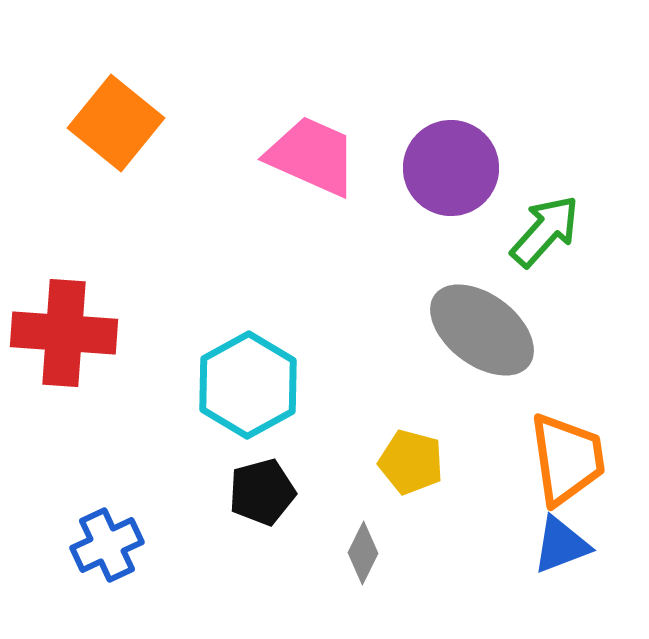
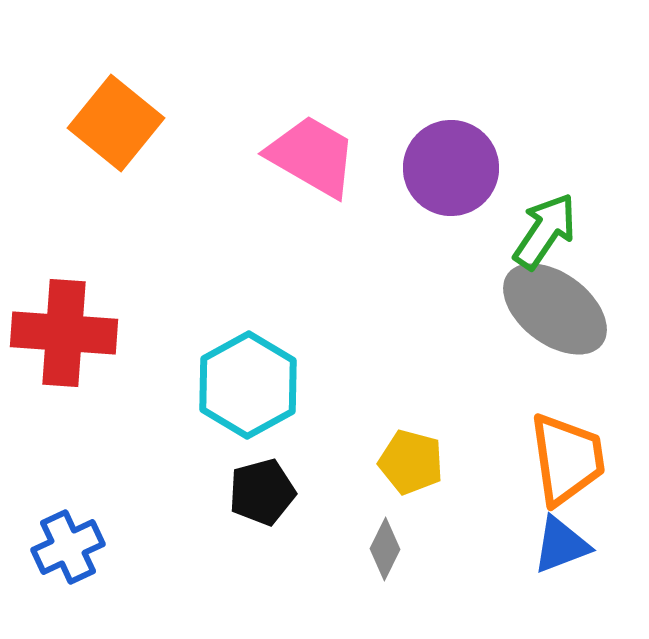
pink trapezoid: rotated 6 degrees clockwise
green arrow: rotated 8 degrees counterclockwise
gray ellipse: moved 73 px right, 21 px up
blue cross: moved 39 px left, 2 px down
gray diamond: moved 22 px right, 4 px up
